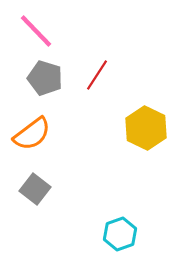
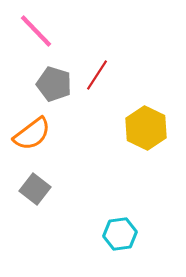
gray pentagon: moved 9 px right, 6 px down
cyan hexagon: rotated 12 degrees clockwise
